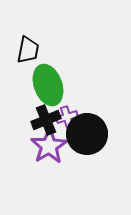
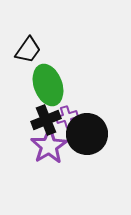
black trapezoid: rotated 24 degrees clockwise
